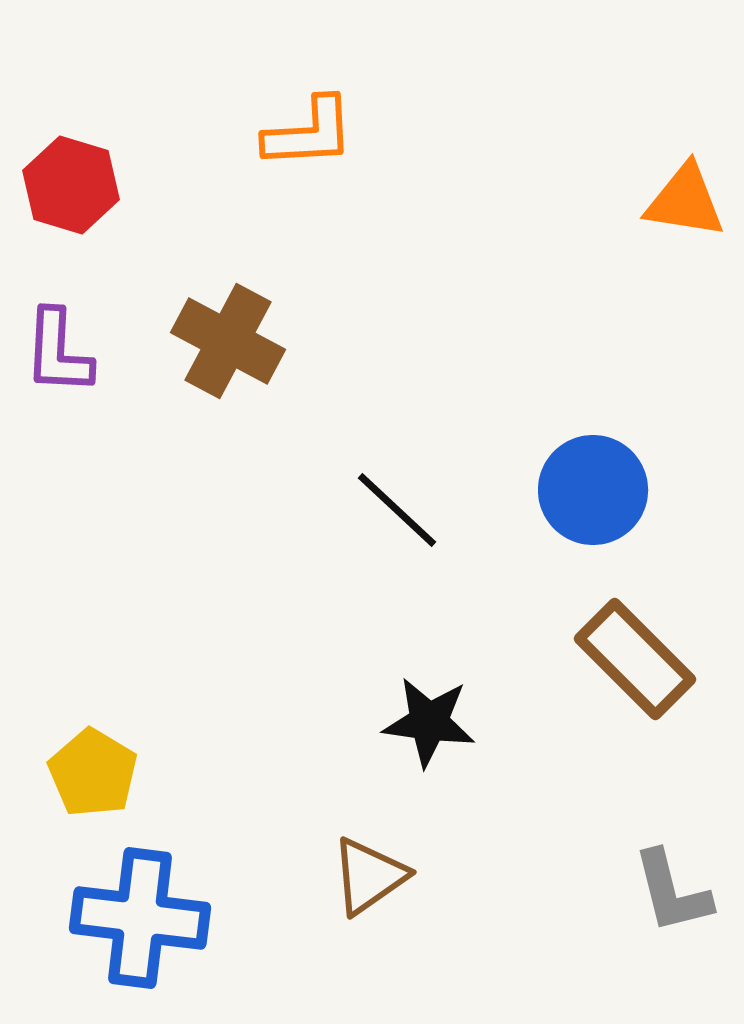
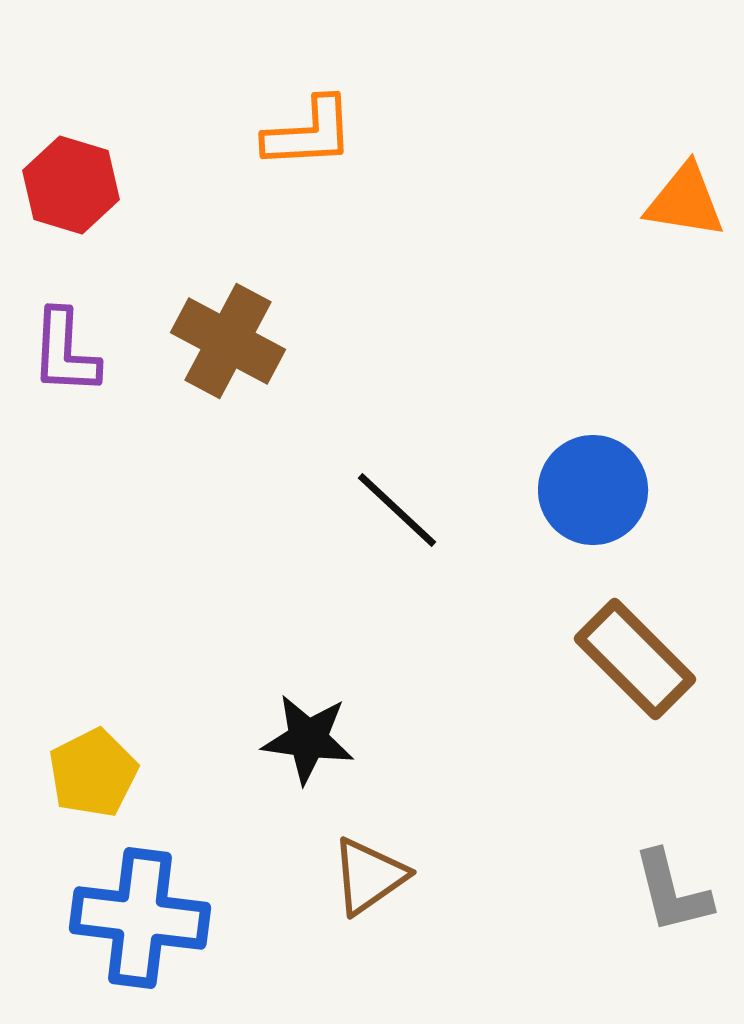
purple L-shape: moved 7 px right
black star: moved 121 px left, 17 px down
yellow pentagon: rotated 14 degrees clockwise
